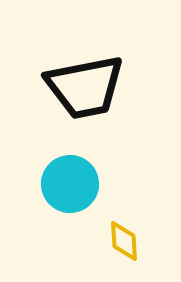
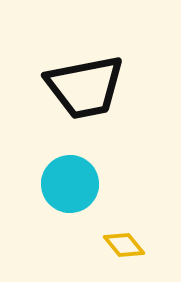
yellow diamond: moved 4 px down; rotated 36 degrees counterclockwise
